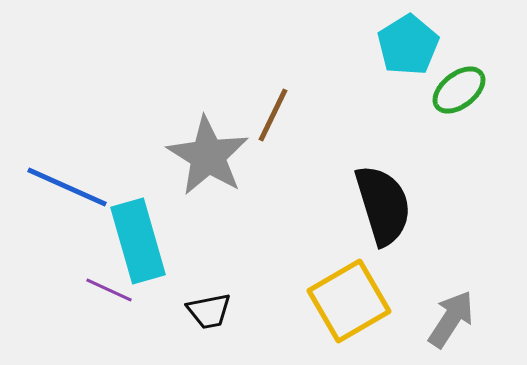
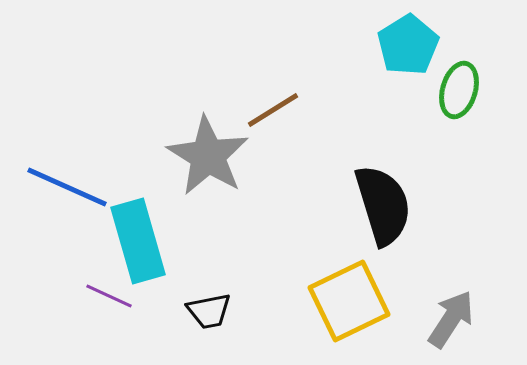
green ellipse: rotated 36 degrees counterclockwise
brown line: moved 5 px up; rotated 32 degrees clockwise
purple line: moved 6 px down
yellow square: rotated 4 degrees clockwise
